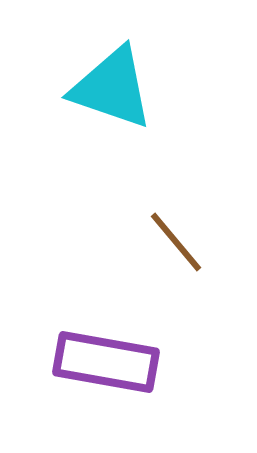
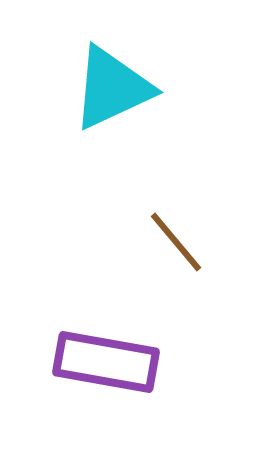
cyan triangle: rotated 44 degrees counterclockwise
